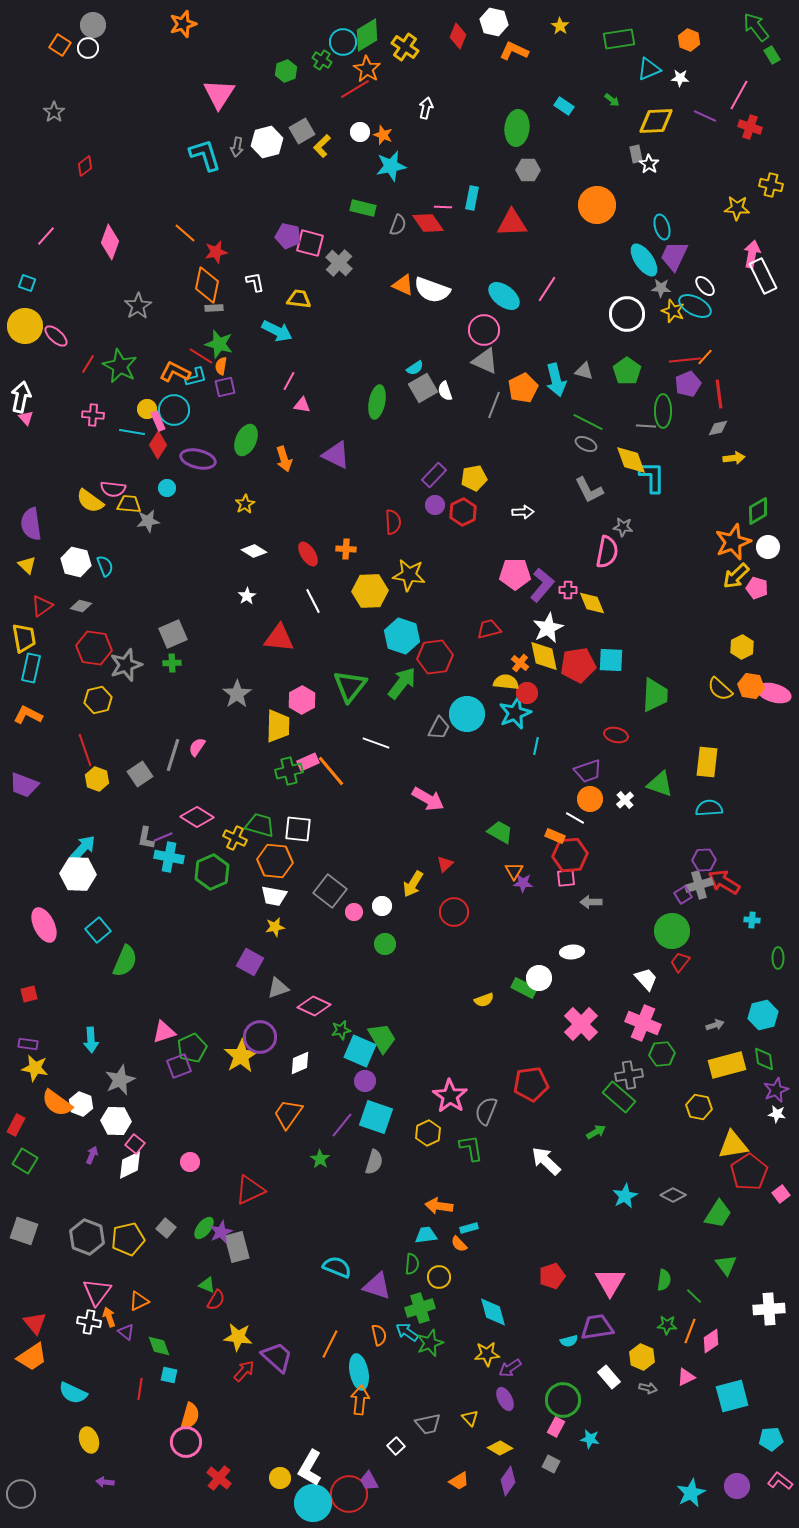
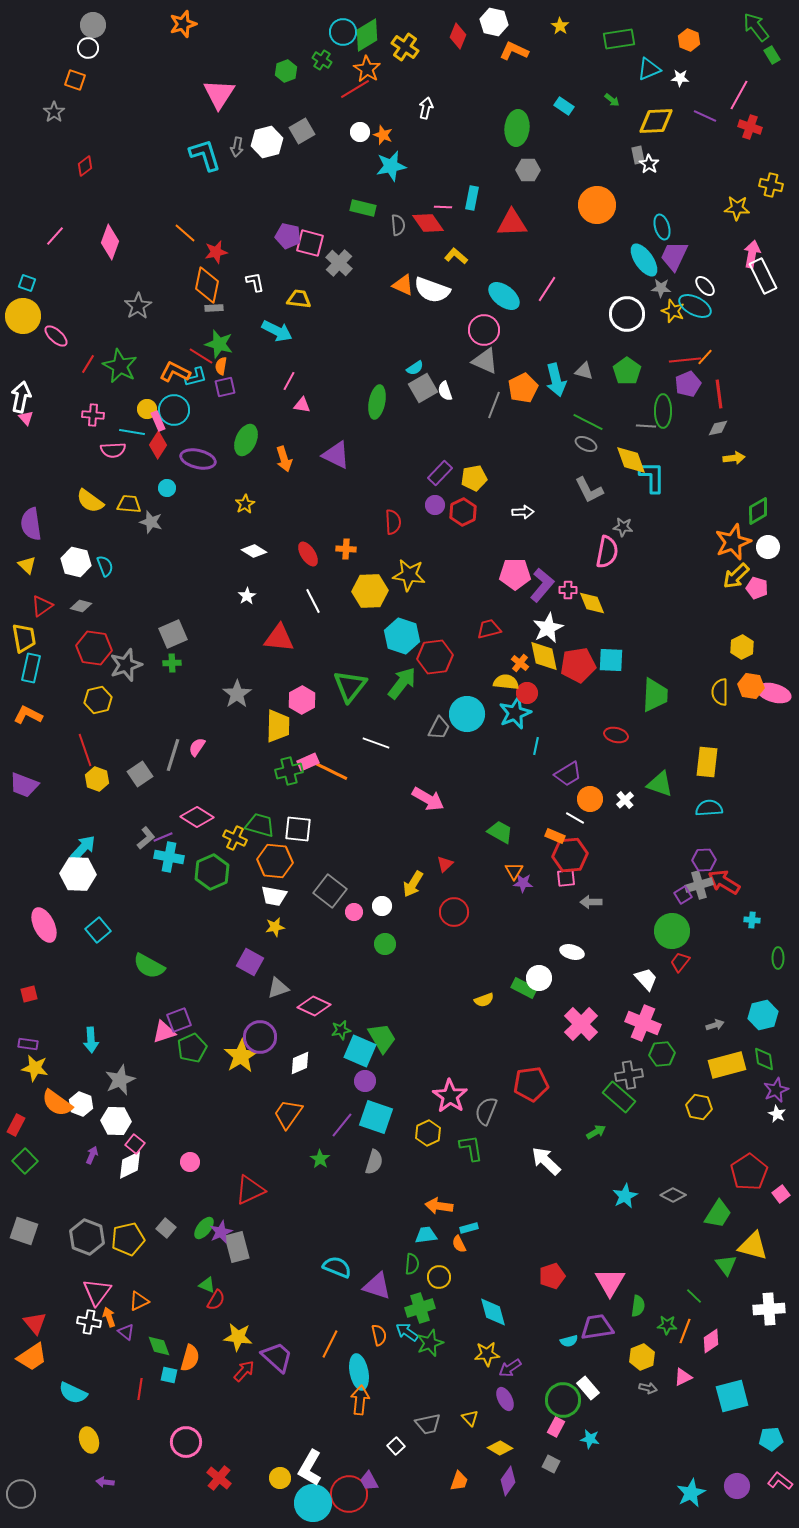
cyan circle at (343, 42): moved 10 px up
orange square at (60, 45): moved 15 px right, 35 px down; rotated 15 degrees counterclockwise
yellow L-shape at (322, 146): moved 134 px right, 110 px down; rotated 85 degrees clockwise
gray rectangle at (636, 154): moved 2 px right, 1 px down
gray semicircle at (398, 225): rotated 25 degrees counterclockwise
pink line at (46, 236): moved 9 px right
yellow circle at (25, 326): moved 2 px left, 10 px up
purple rectangle at (434, 475): moved 6 px right, 2 px up
pink semicircle at (113, 489): moved 39 px up; rotated 10 degrees counterclockwise
gray star at (148, 521): moved 3 px right, 1 px down; rotated 25 degrees clockwise
yellow semicircle at (720, 689): moved 3 px down; rotated 48 degrees clockwise
orange line at (331, 771): rotated 24 degrees counterclockwise
purple trapezoid at (588, 771): moved 20 px left, 3 px down; rotated 12 degrees counterclockwise
gray L-shape at (146, 838): rotated 140 degrees counterclockwise
white ellipse at (572, 952): rotated 20 degrees clockwise
green semicircle at (125, 961): moved 24 px right, 5 px down; rotated 96 degrees clockwise
purple square at (179, 1066): moved 46 px up
white star at (777, 1114): rotated 18 degrees clockwise
yellow triangle at (733, 1145): moved 20 px right, 101 px down; rotated 24 degrees clockwise
green square at (25, 1161): rotated 15 degrees clockwise
orange semicircle at (459, 1244): rotated 18 degrees clockwise
green semicircle at (664, 1280): moved 26 px left, 26 px down
orange line at (690, 1331): moved 5 px left
yellow hexagon at (642, 1357): rotated 15 degrees clockwise
white rectangle at (609, 1377): moved 21 px left, 11 px down
pink triangle at (686, 1377): moved 3 px left
orange semicircle at (190, 1416): moved 58 px up
orange trapezoid at (459, 1481): rotated 40 degrees counterclockwise
